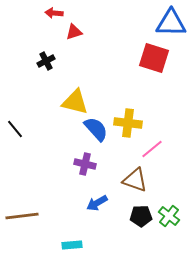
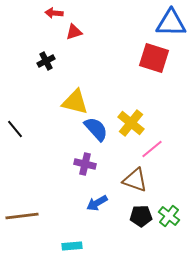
yellow cross: moved 3 px right; rotated 32 degrees clockwise
cyan rectangle: moved 1 px down
